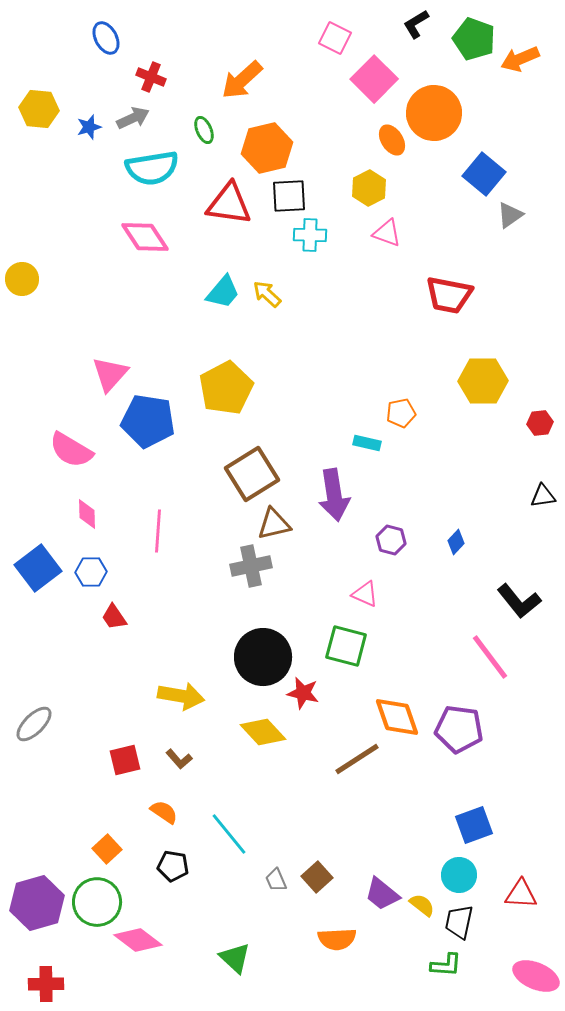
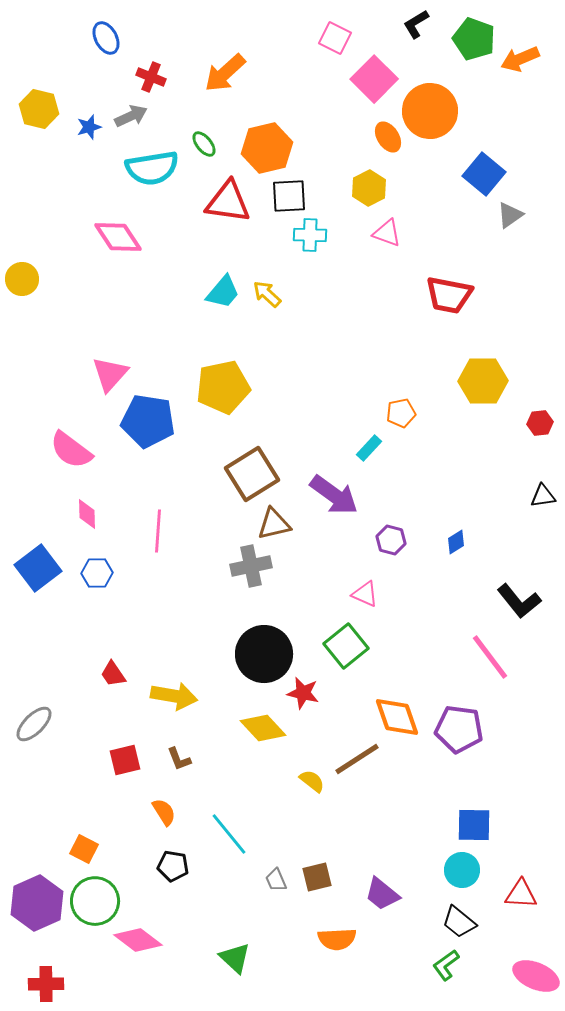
orange arrow at (242, 80): moved 17 px left, 7 px up
yellow hexagon at (39, 109): rotated 9 degrees clockwise
orange circle at (434, 113): moved 4 px left, 2 px up
gray arrow at (133, 118): moved 2 px left, 2 px up
green ellipse at (204, 130): moved 14 px down; rotated 16 degrees counterclockwise
orange ellipse at (392, 140): moved 4 px left, 3 px up
red triangle at (229, 204): moved 1 px left, 2 px up
pink diamond at (145, 237): moved 27 px left
yellow pentagon at (226, 388): moved 3 px left, 1 px up; rotated 16 degrees clockwise
cyan rectangle at (367, 443): moved 2 px right, 5 px down; rotated 60 degrees counterclockwise
pink semicircle at (71, 450): rotated 6 degrees clockwise
purple arrow at (334, 495): rotated 45 degrees counterclockwise
blue diamond at (456, 542): rotated 15 degrees clockwise
blue hexagon at (91, 572): moved 6 px right, 1 px down
red trapezoid at (114, 617): moved 1 px left, 57 px down
green square at (346, 646): rotated 36 degrees clockwise
black circle at (263, 657): moved 1 px right, 3 px up
yellow arrow at (181, 696): moved 7 px left
yellow diamond at (263, 732): moved 4 px up
brown L-shape at (179, 759): rotated 20 degrees clockwise
orange semicircle at (164, 812): rotated 24 degrees clockwise
blue square at (474, 825): rotated 21 degrees clockwise
orange square at (107, 849): moved 23 px left; rotated 20 degrees counterclockwise
cyan circle at (459, 875): moved 3 px right, 5 px up
brown square at (317, 877): rotated 28 degrees clockwise
green circle at (97, 902): moved 2 px left, 1 px up
purple hexagon at (37, 903): rotated 8 degrees counterclockwise
yellow semicircle at (422, 905): moved 110 px left, 124 px up
black trapezoid at (459, 922): rotated 63 degrees counterclockwise
green L-shape at (446, 965): rotated 140 degrees clockwise
